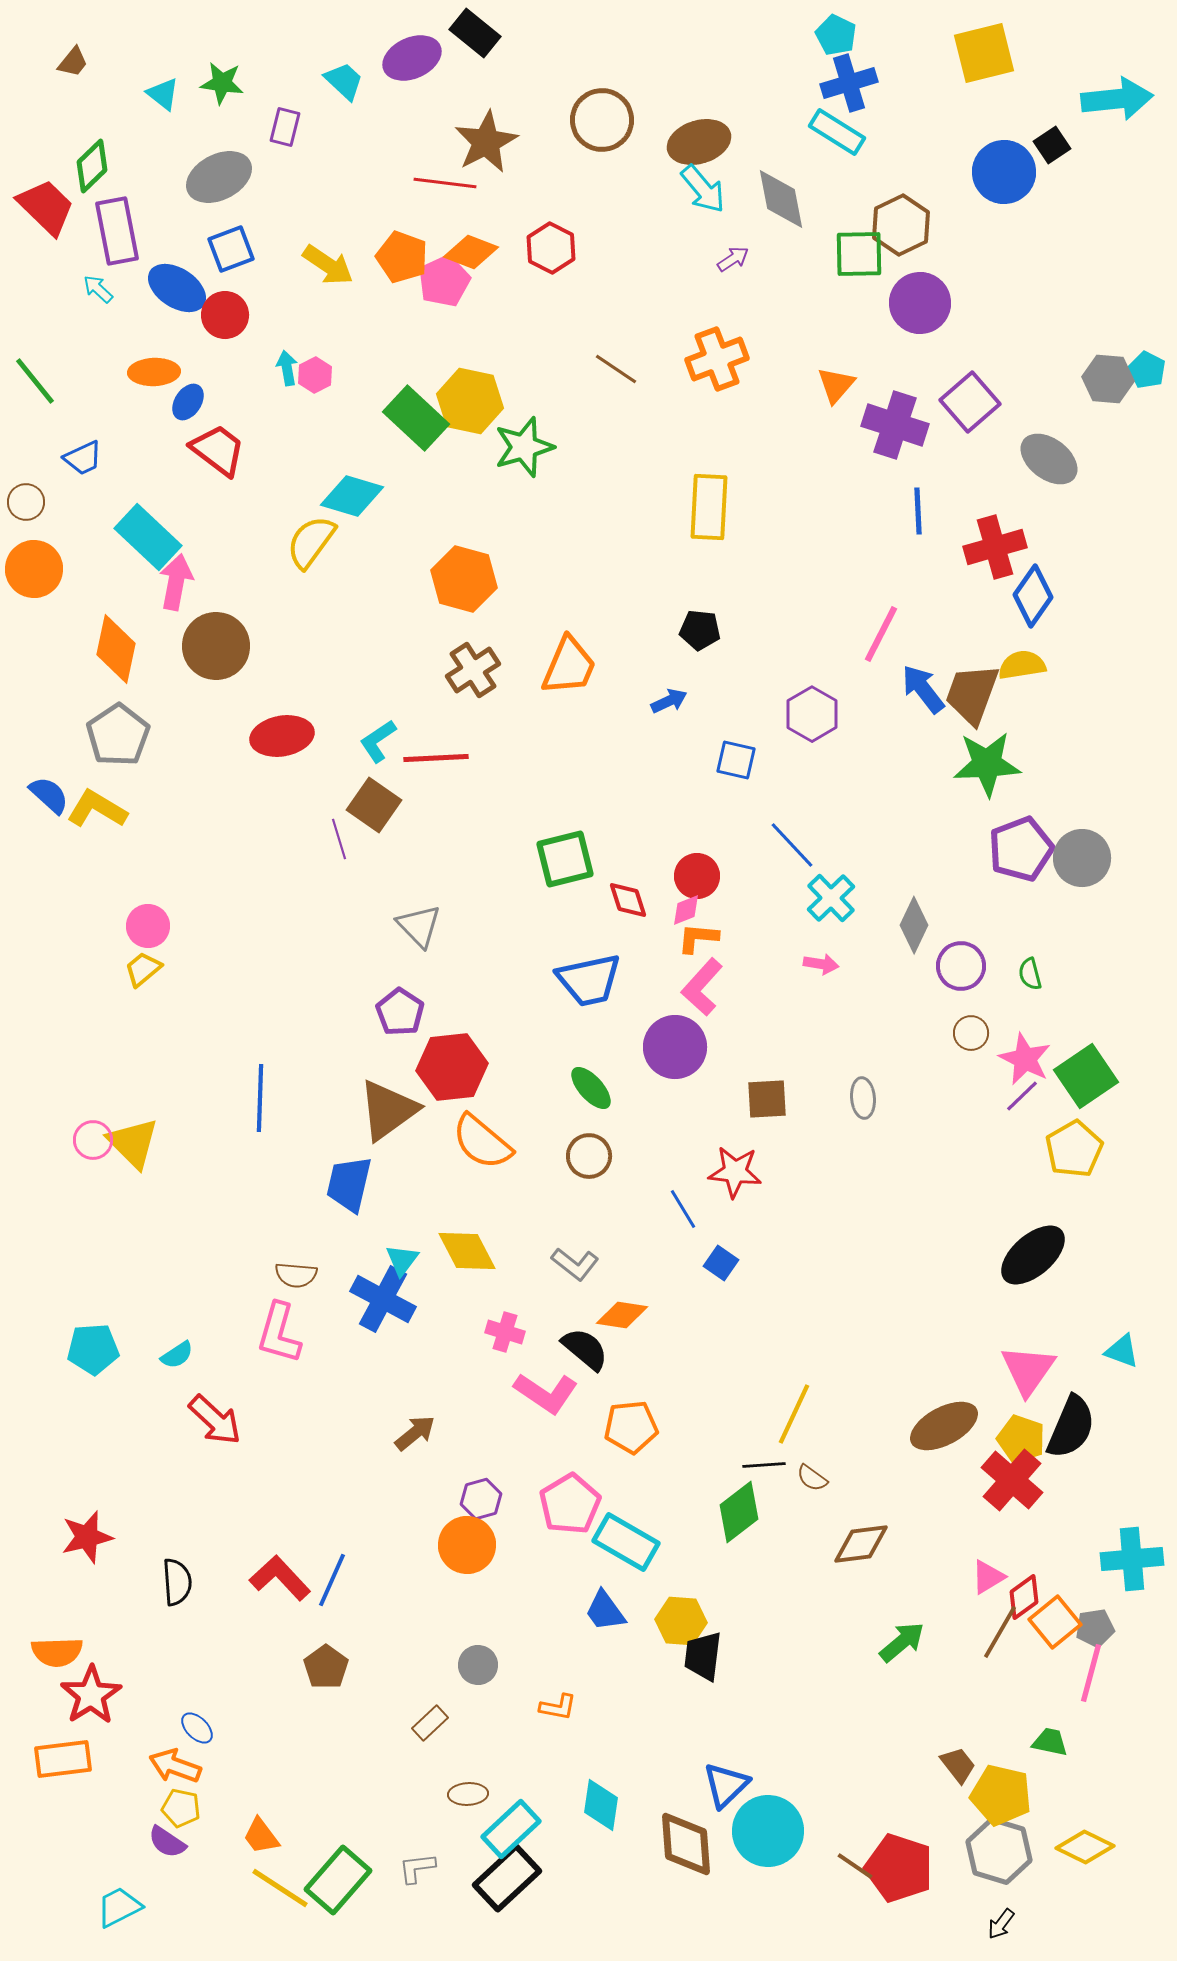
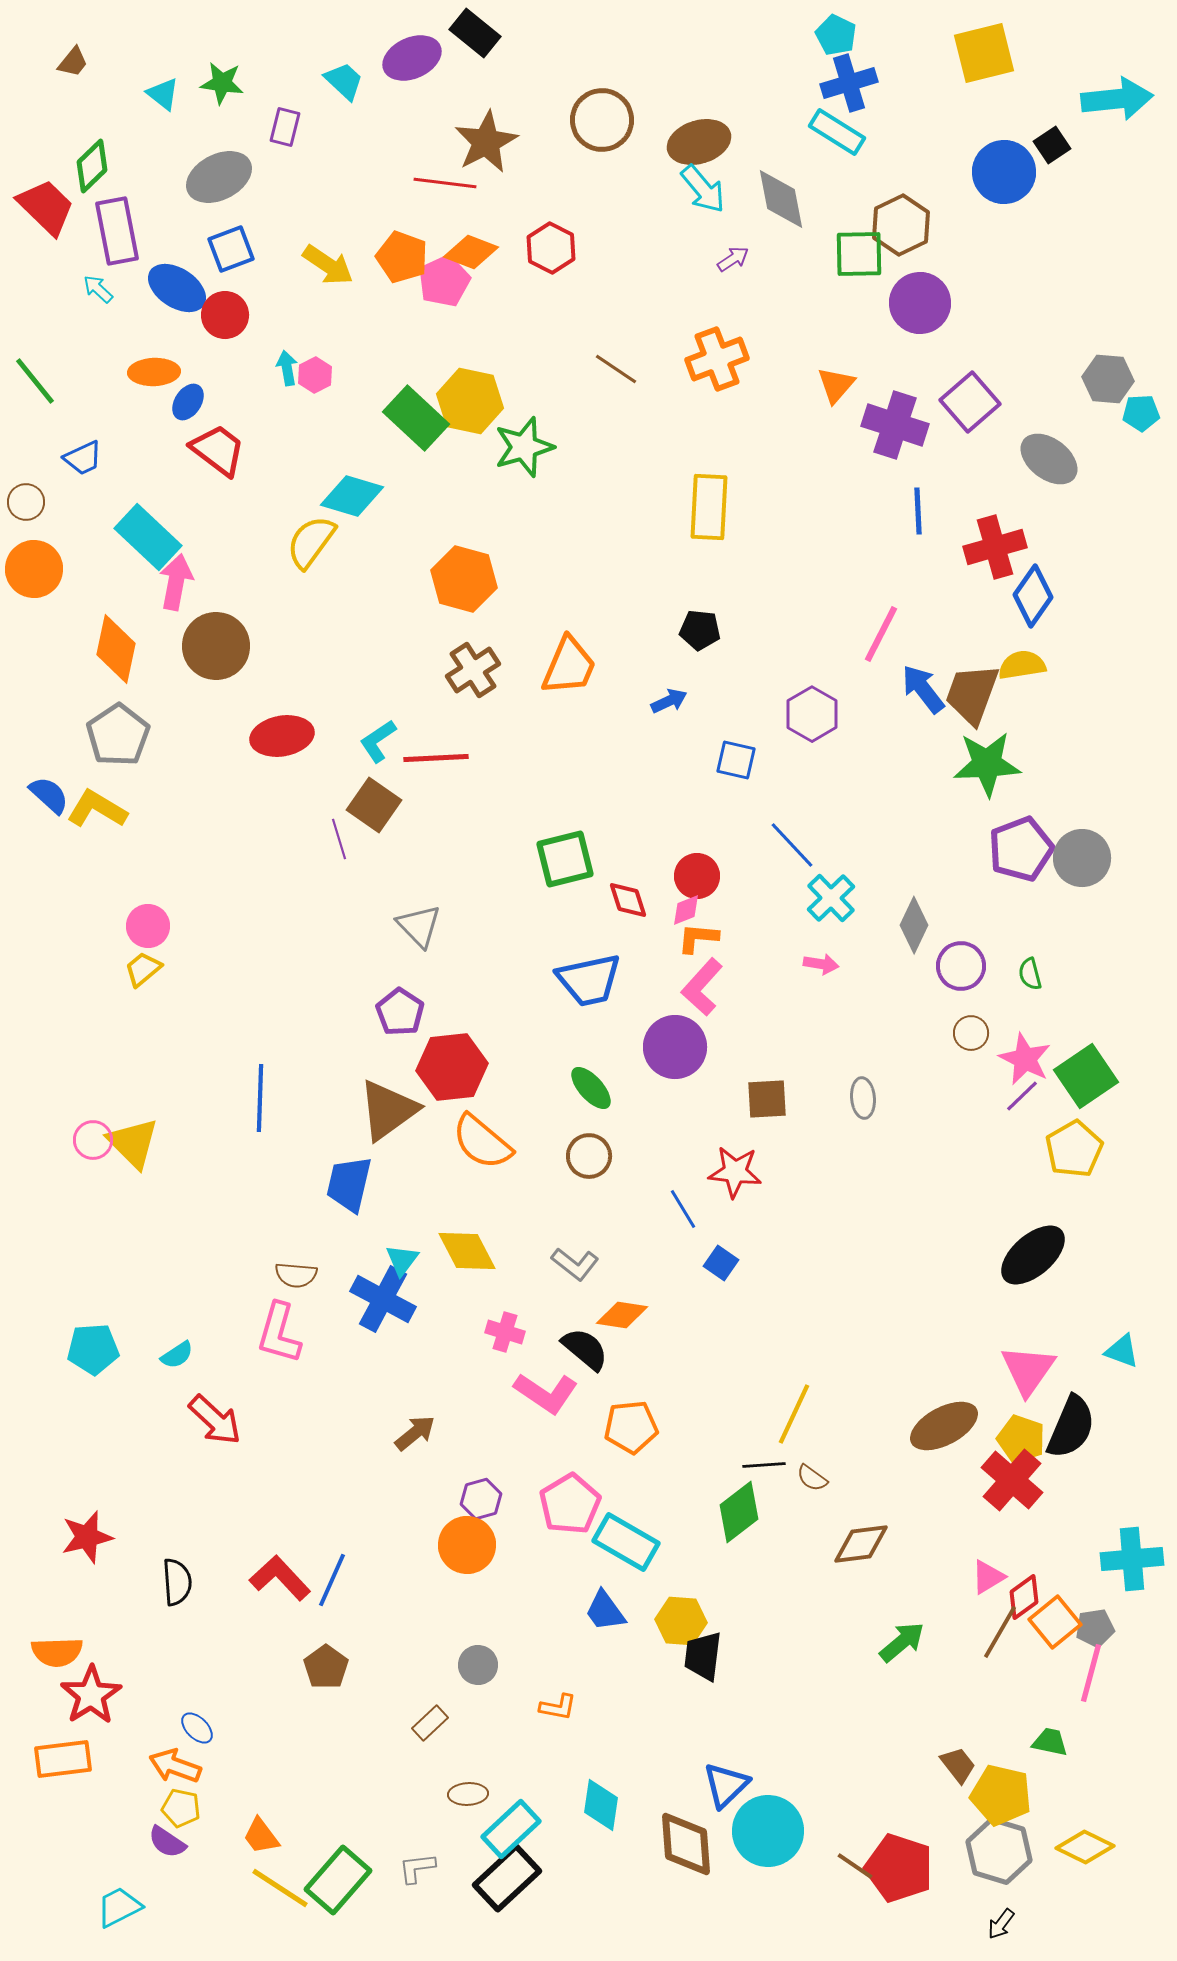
cyan pentagon at (1147, 370): moved 6 px left, 43 px down; rotated 30 degrees counterclockwise
